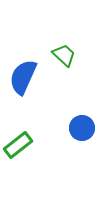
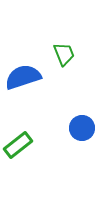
green trapezoid: moved 1 px up; rotated 25 degrees clockwise
blue semicircle: rotated 48 degrees clockwise
